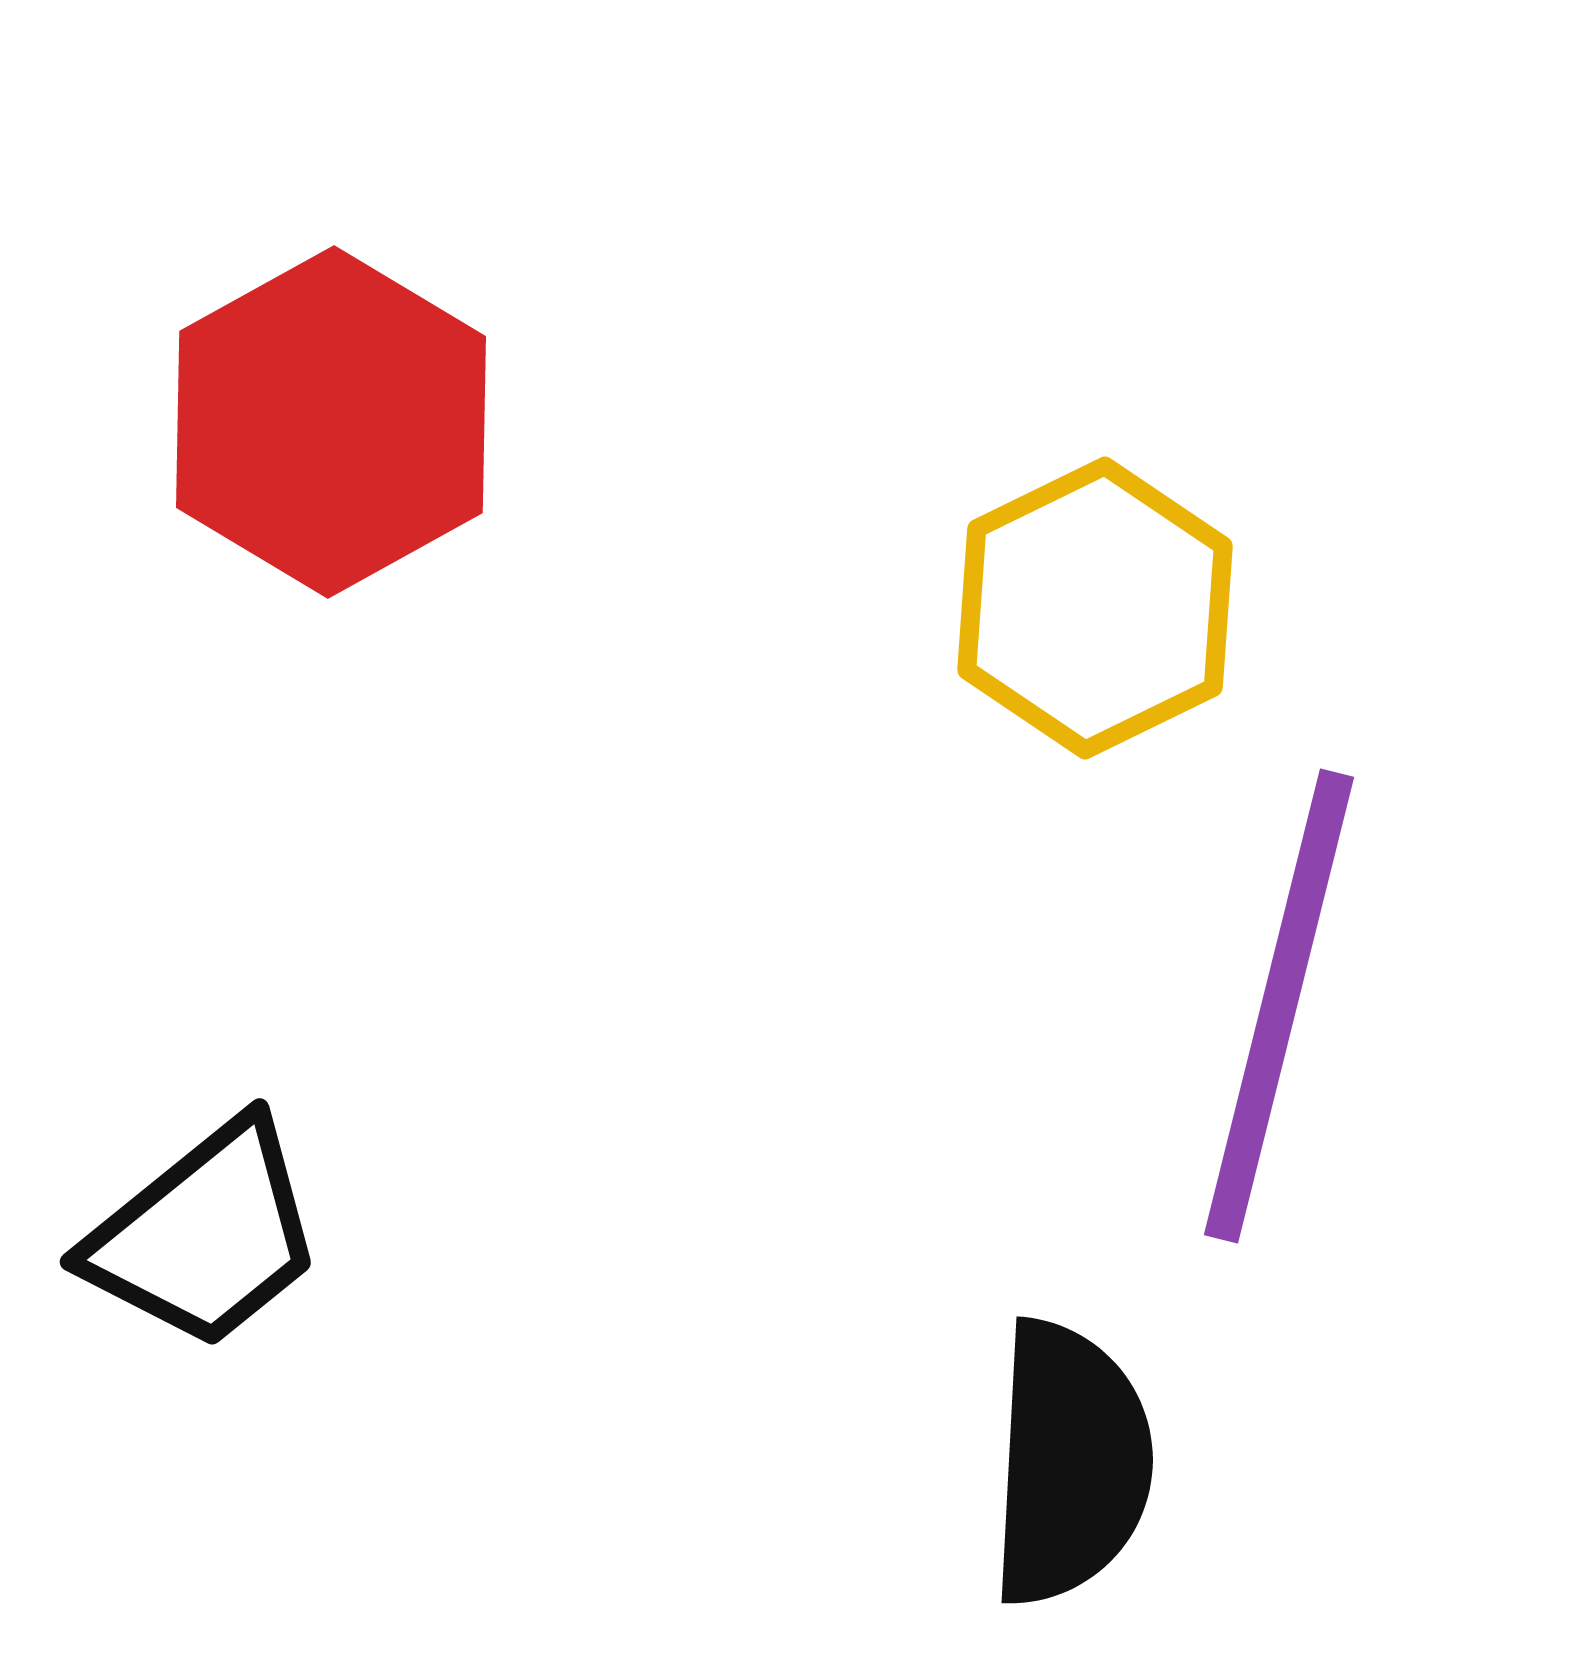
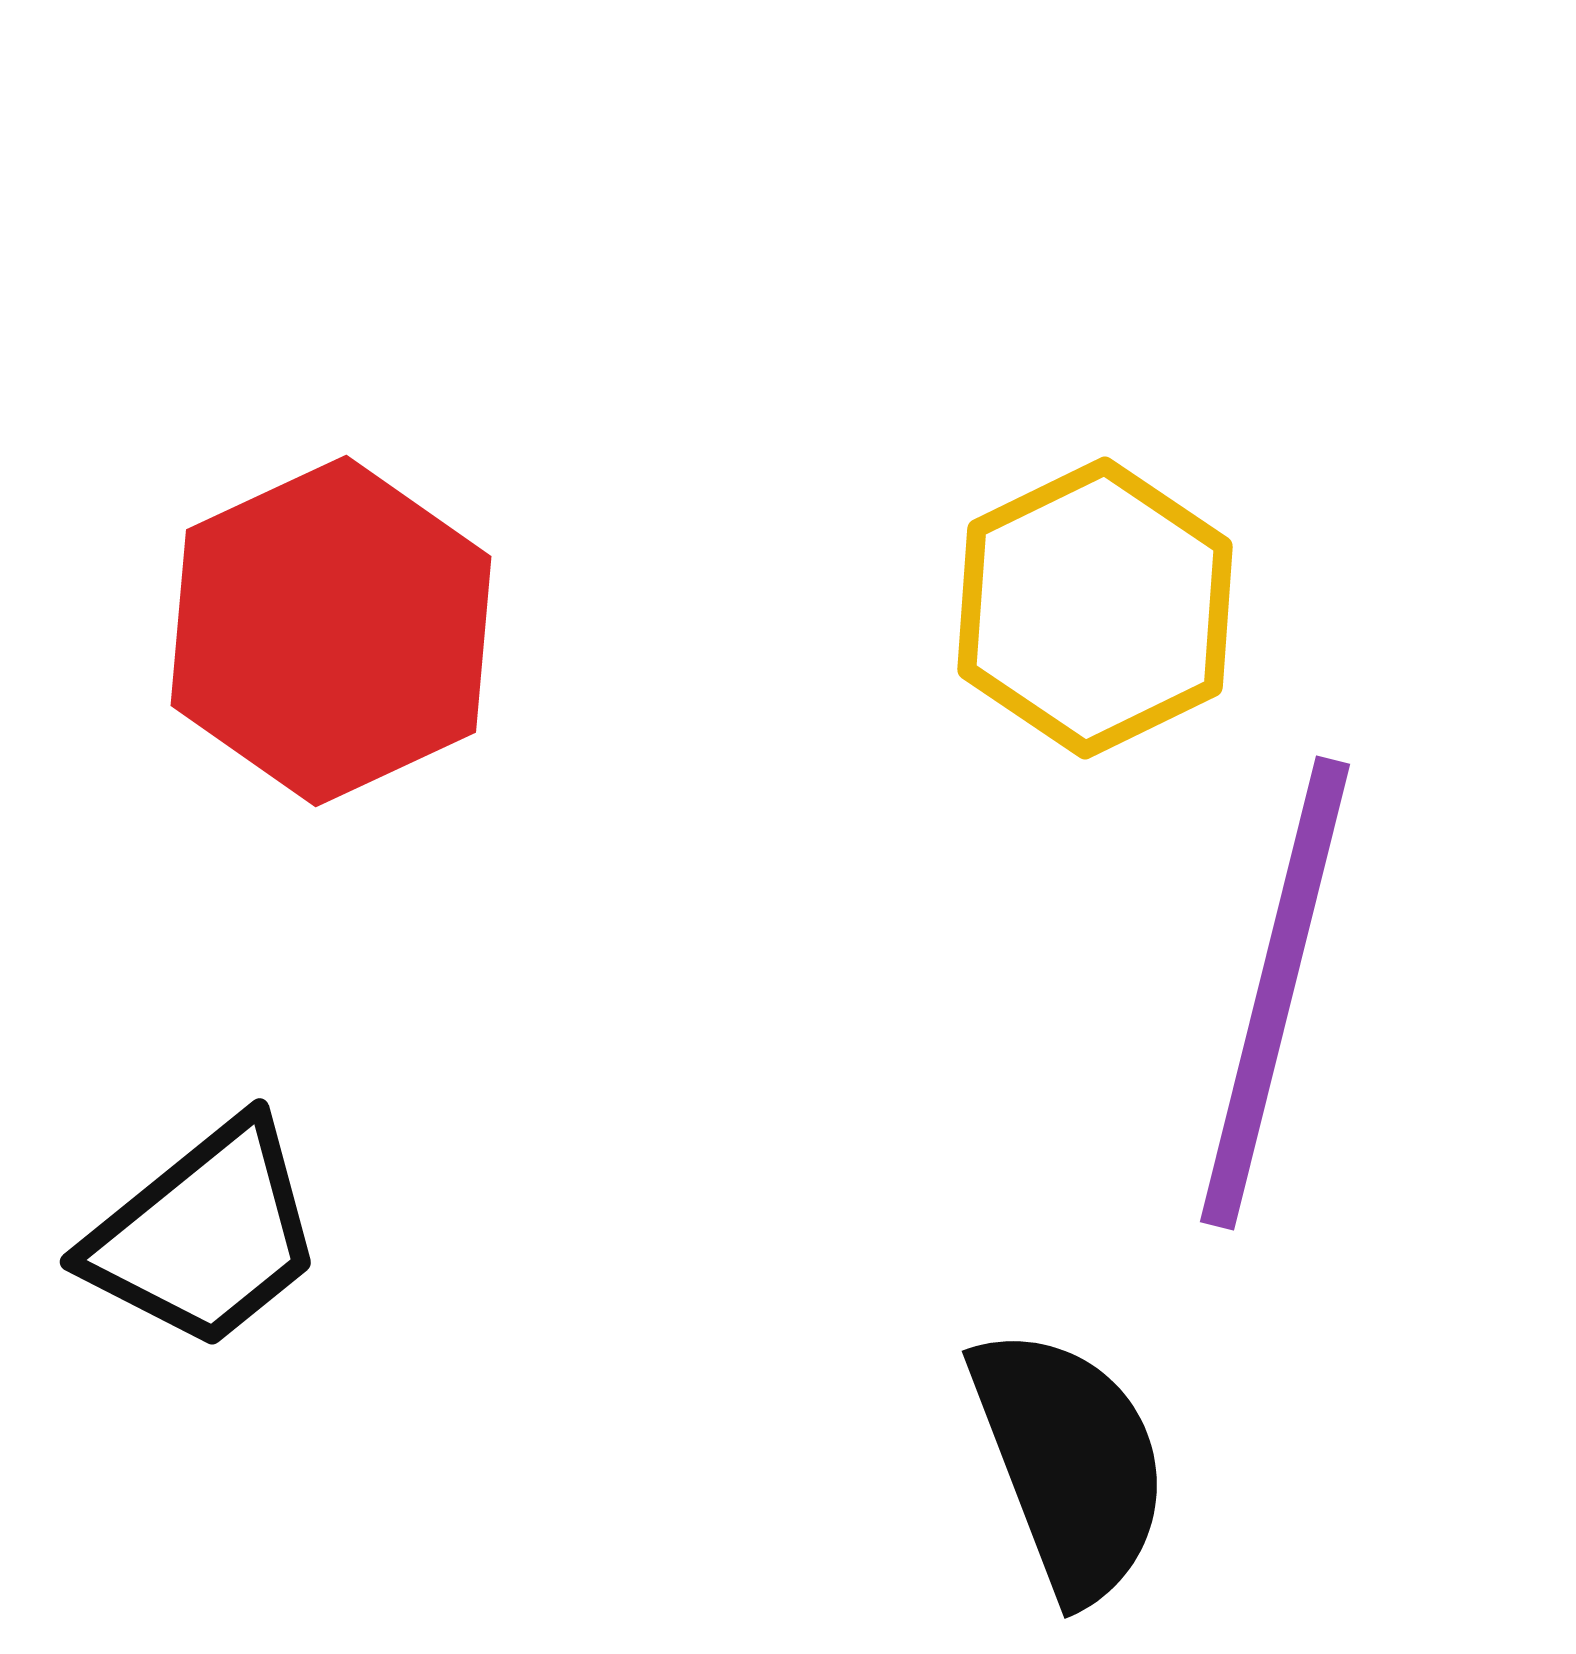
red hexagon: moved 209 px down; rotated 4 degrees clockwise
purple line: moved 4 px left, 13 px up
black semicircle: rotated 24 degrees counterclockwise
